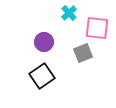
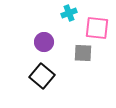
cyan cross: rotated 21 degrees clockwise
gray square: rotated 24 degrees clockwise
black square: rotated 15 degrees counterclockwise
